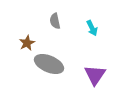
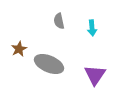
gray semicircle: moved 4 px right
cyan arrow: rotated 21 degrees clockwise
brown star: moved 8 px left, 6 px down
